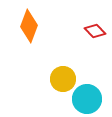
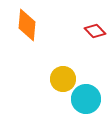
orange diamond: moved 2 px left, 1 px up; rotated 16 degrees counterclockwise
cyan circle: moved 1 px left
